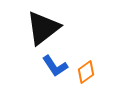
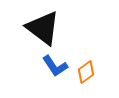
black triangle: rotated 45 degrees counterclockwise
